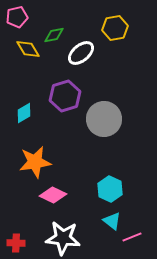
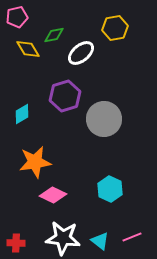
cyan diamond: moved 2 px left, 1 px down
cyan triangle: moved 12 px left, 20 px down
